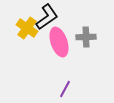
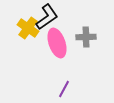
yellow cross: moved 1 px right
pink ellipse: moved 2 px left, 1 px down
purple line: moved 1 px left
